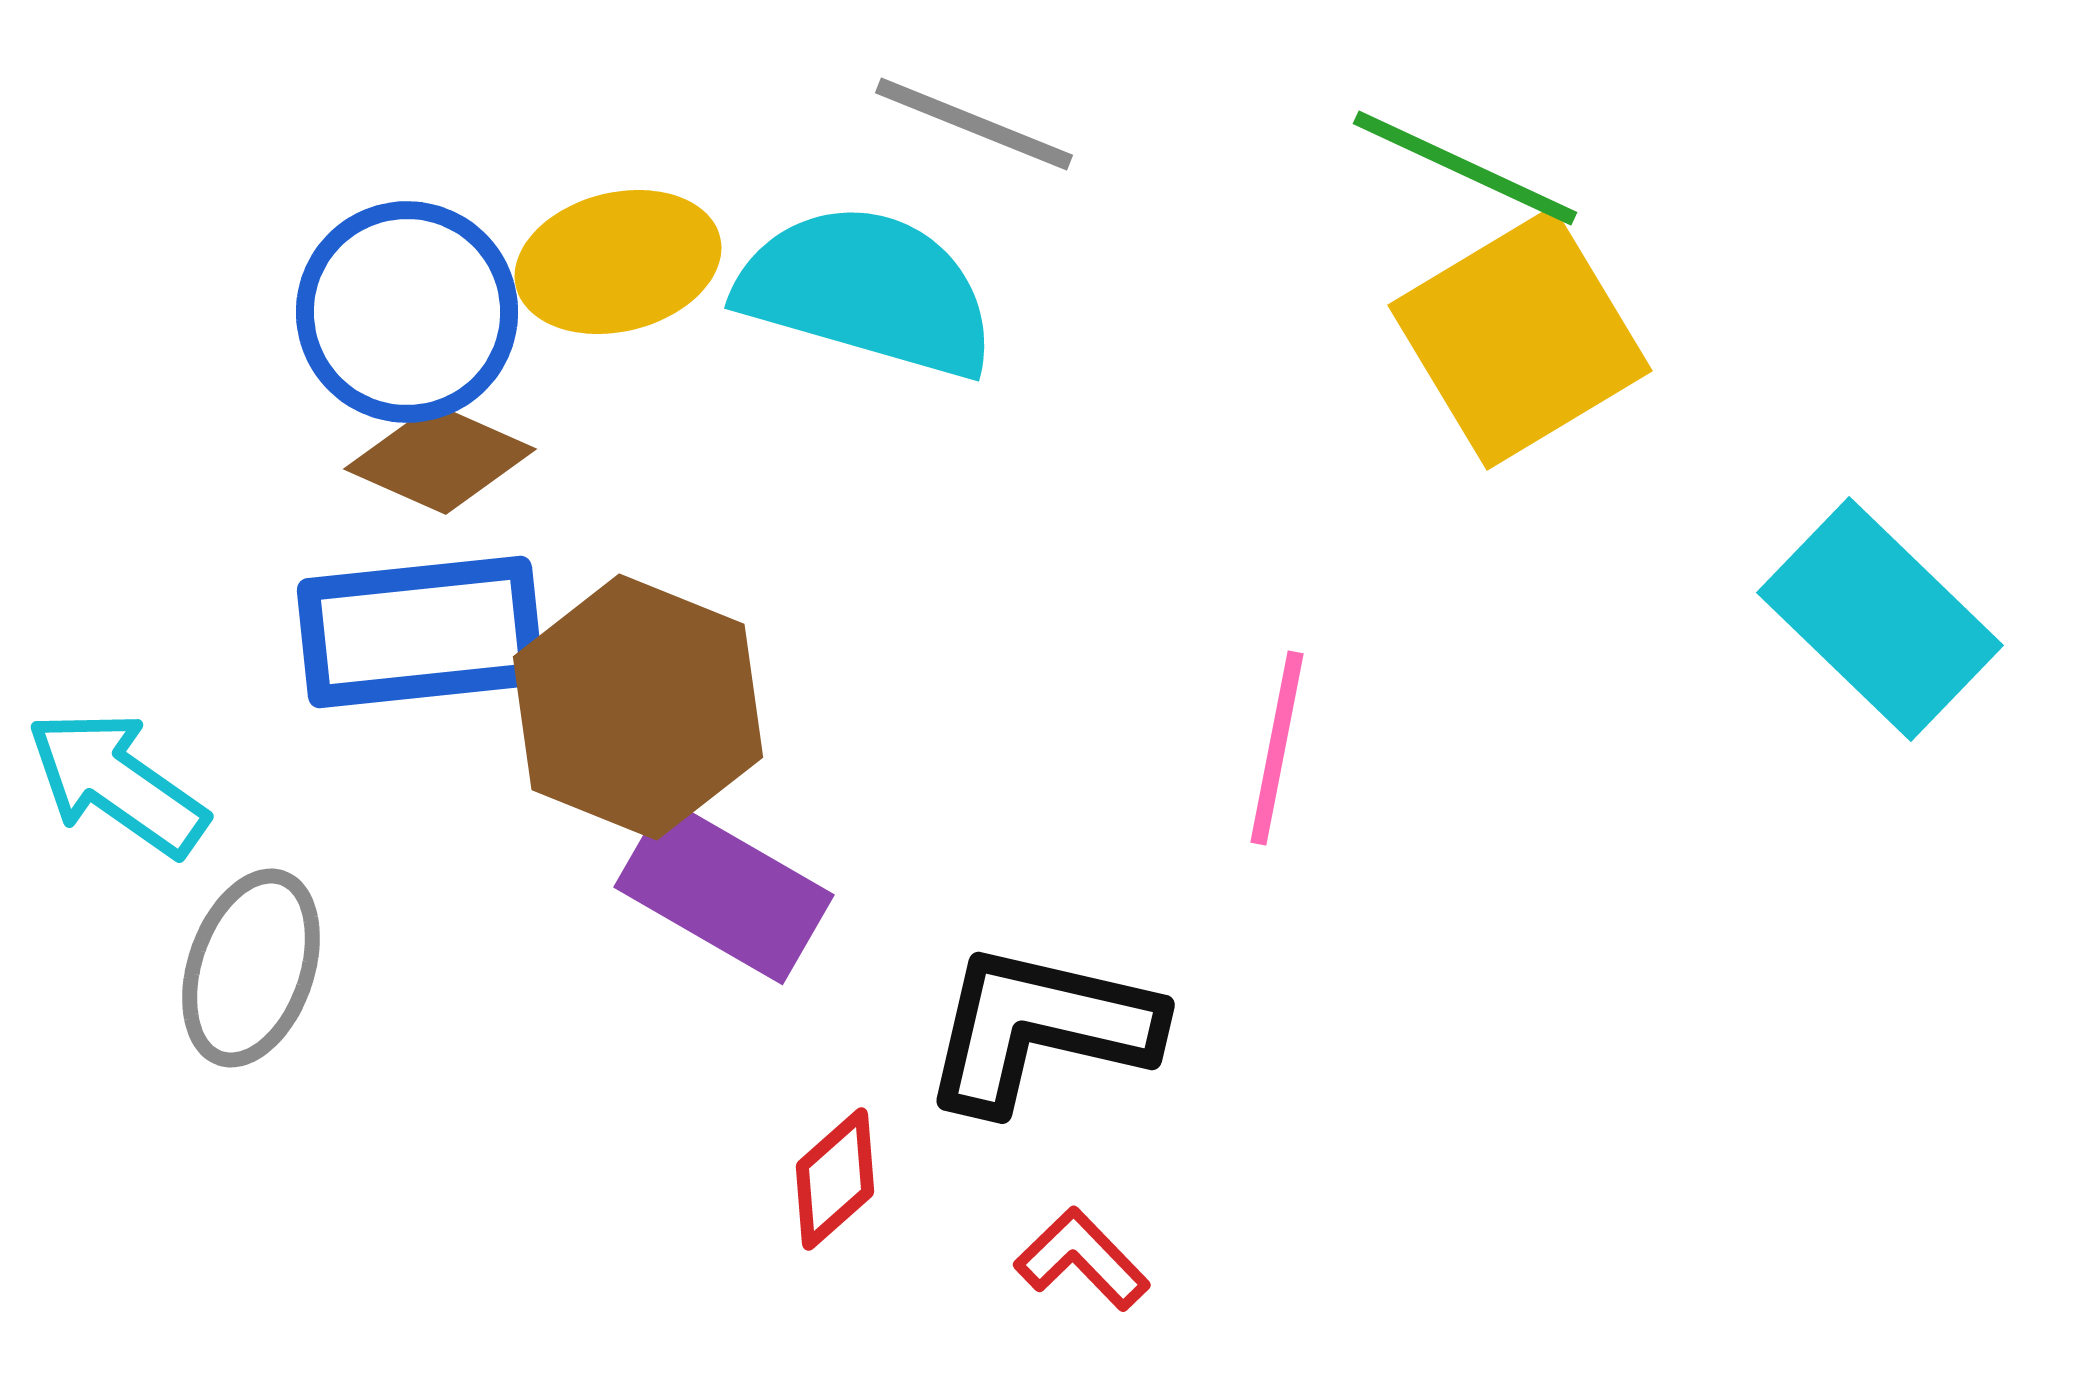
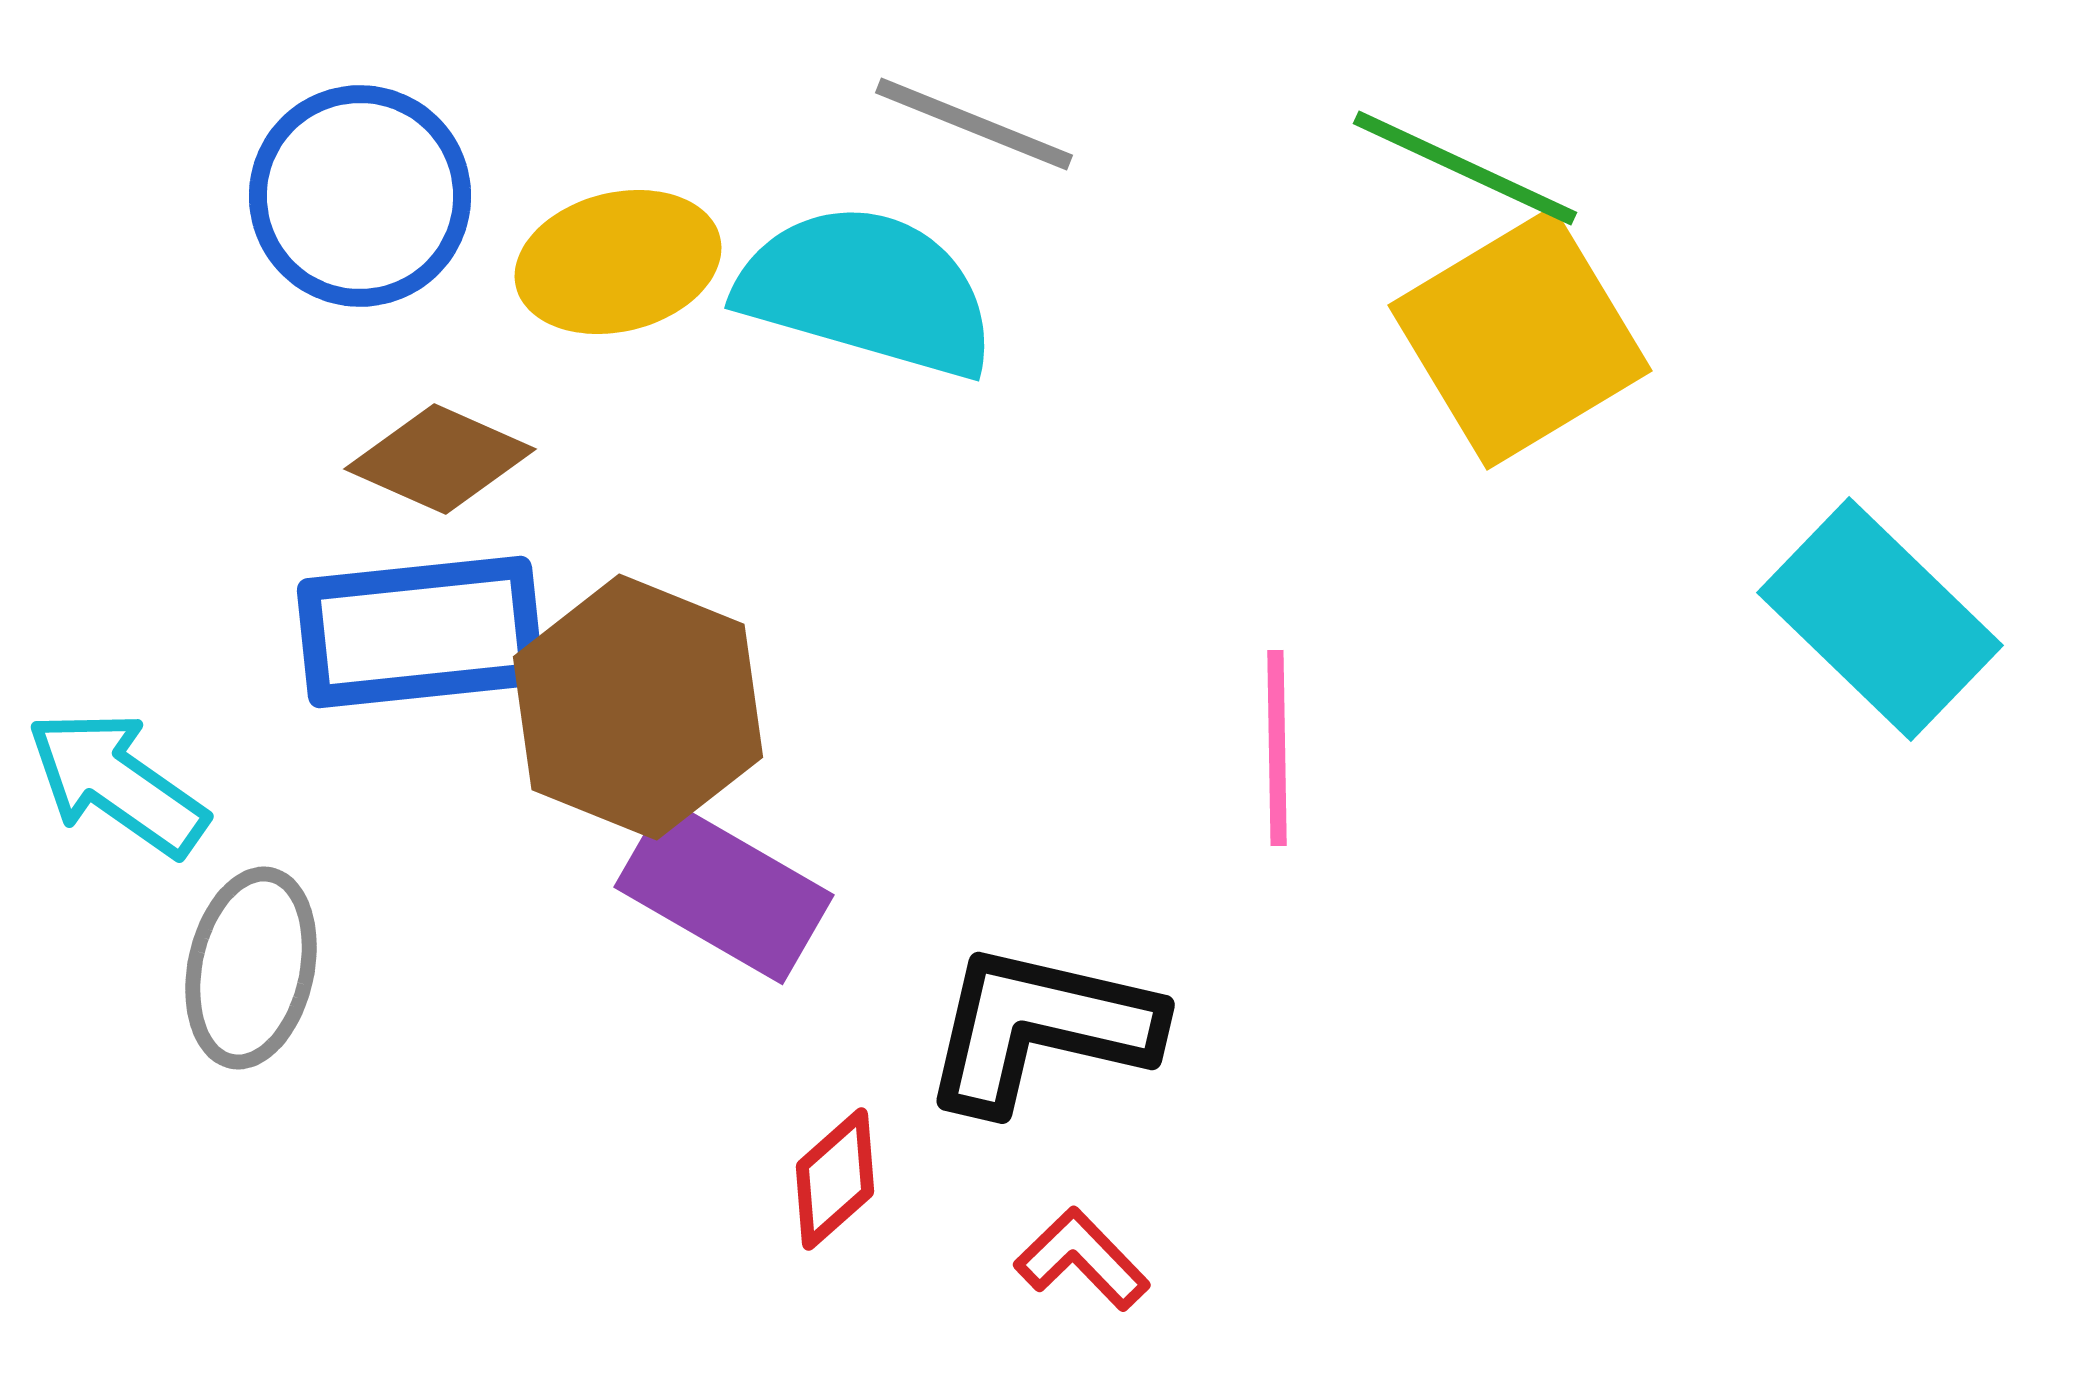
blue circle: moved 47 px left, 116 px up
pink line: rotated 12 degrees counterclockwise
gray ellipse: rotated 7 degrees counterclockwise
